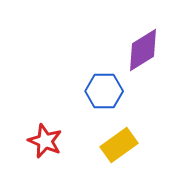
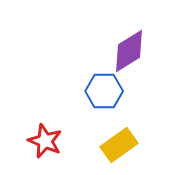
purple diamond: moved 14 px left, 1 px down
